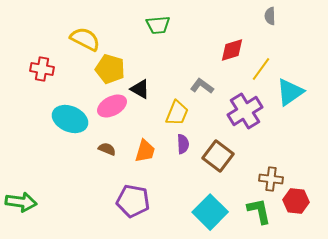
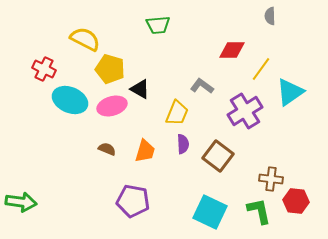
red diamond: rotated 16 degrees clockwise
red cross: moved 2 px right; rotated 15 degrees clockwise
pink ellipse: rotated 12 degrees clockwise
cyan ellipse: moved 19 px up
cyan square: rotated 20 degrees counterclockwise
